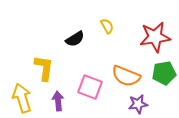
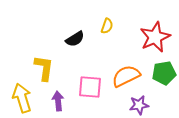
yellow semicircle: rotated 49 degrees clockwise
red star: rotated 16 degrees counterclockwise
orange semicircle: rotated 132 degrees clockwise
pink square: rotated 15 degrees counterclockwise
purple star: moved 1 px right, 1 px down
